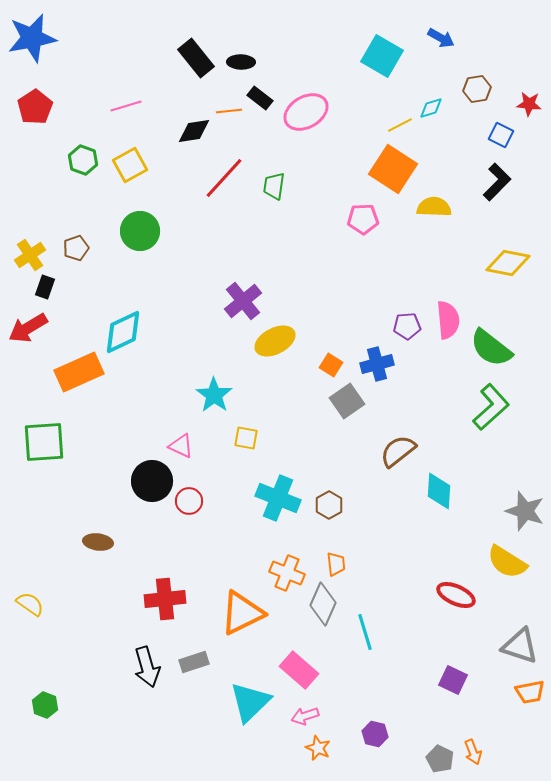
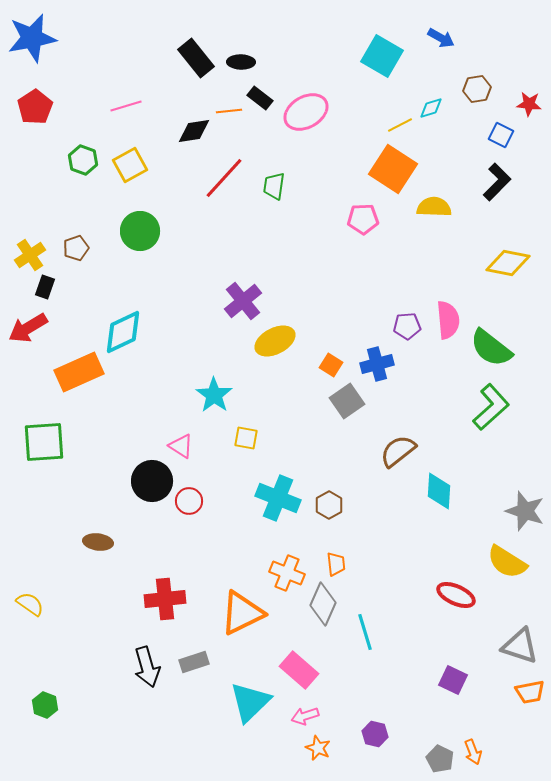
pink triangle at (181, 446): rotated 8 degrees clockwise
